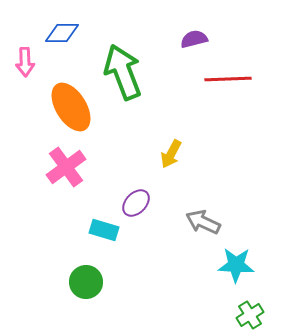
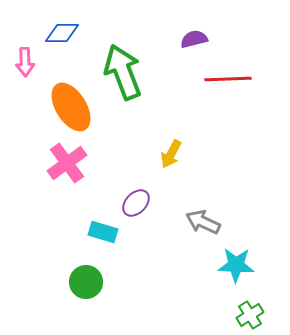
pink cross: moved 1 px right, 4 px up
cyan rectangle: moved 1 px left, 2 px down
